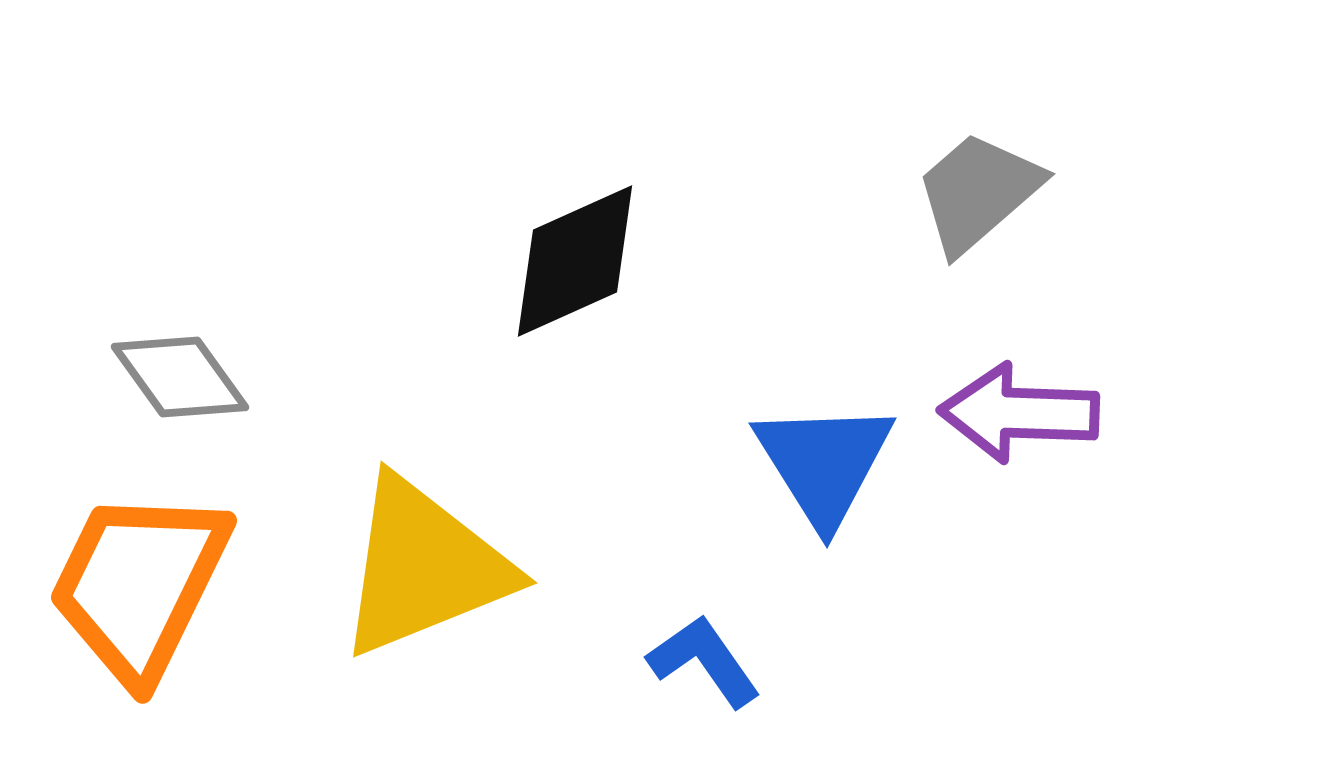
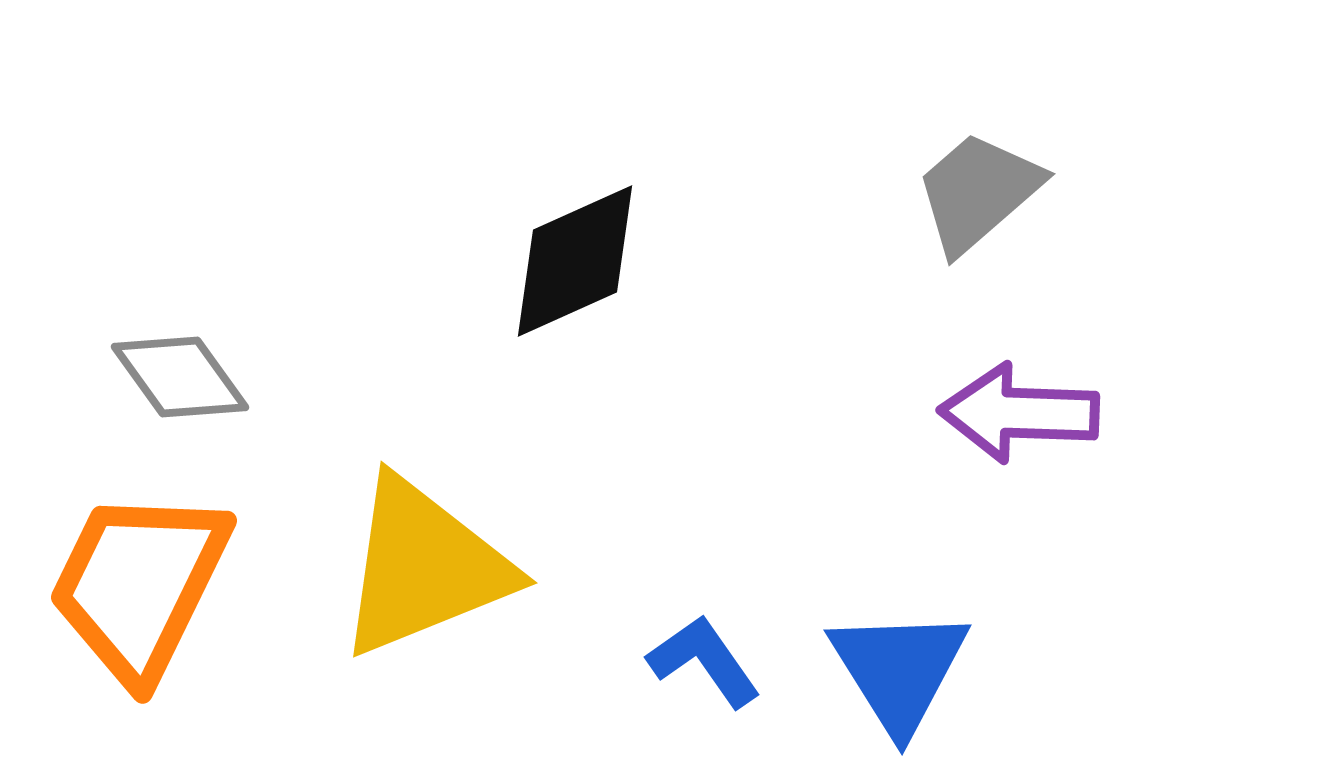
blue triangle: moved 75 px right, 207 px down
